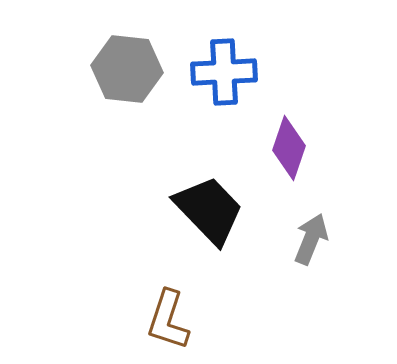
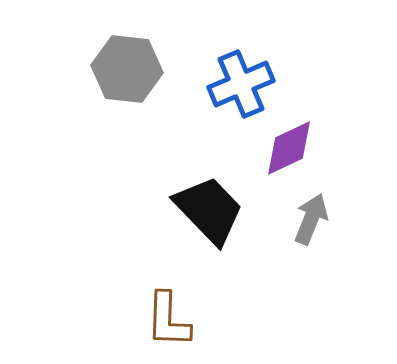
blue cross: moved 17 px right, 12 px down; rotated 20 degrees counterclockwise
purple diamond: rotated 46 degrees clockwise
gray arrow: moved 20 px up
brown L-shape: rotated 16 degrees counterclockwise
